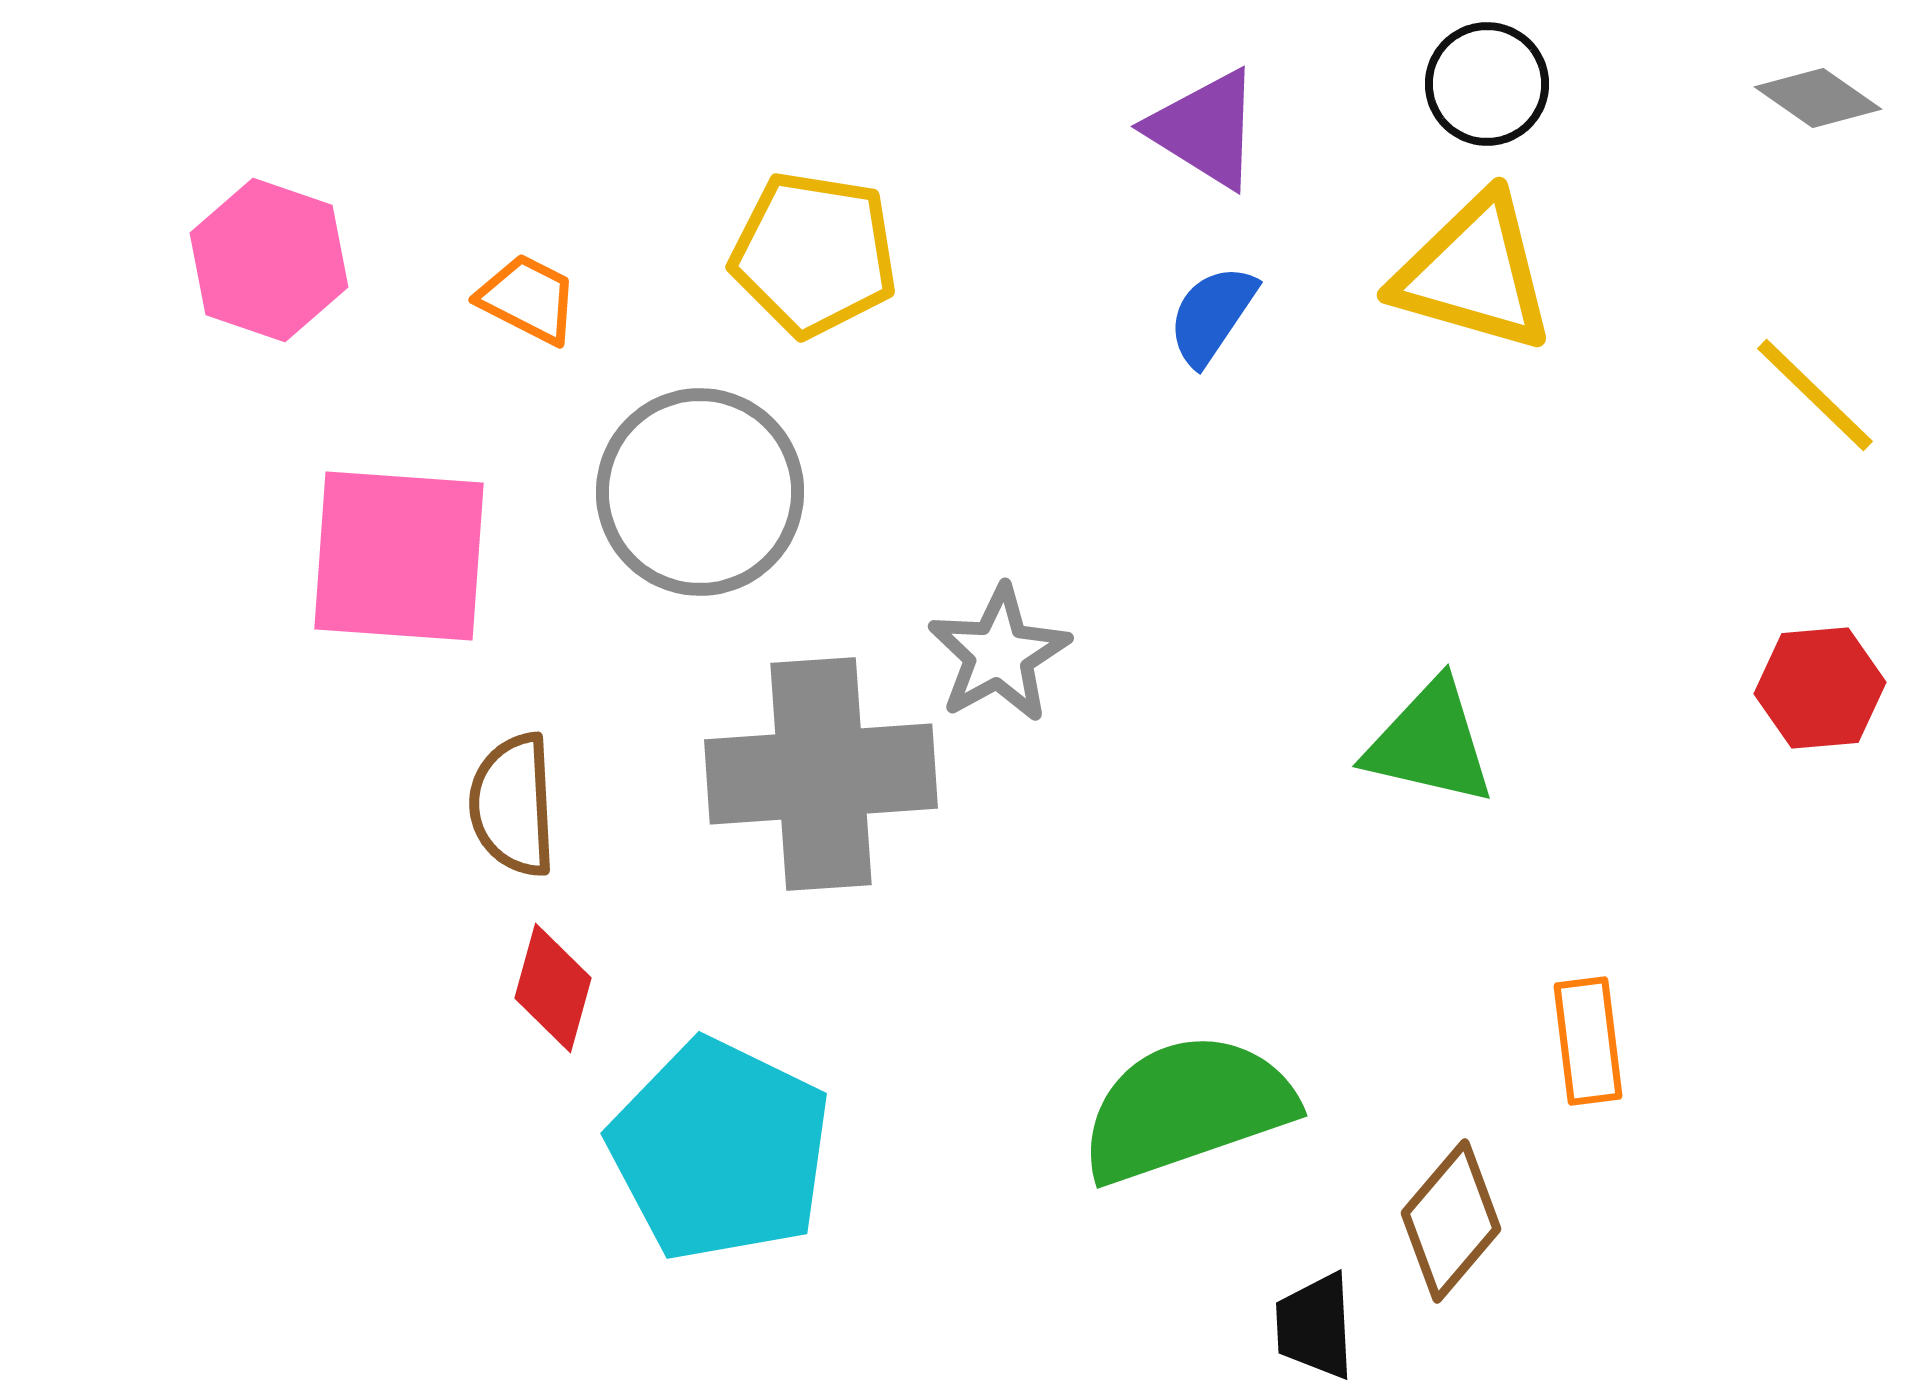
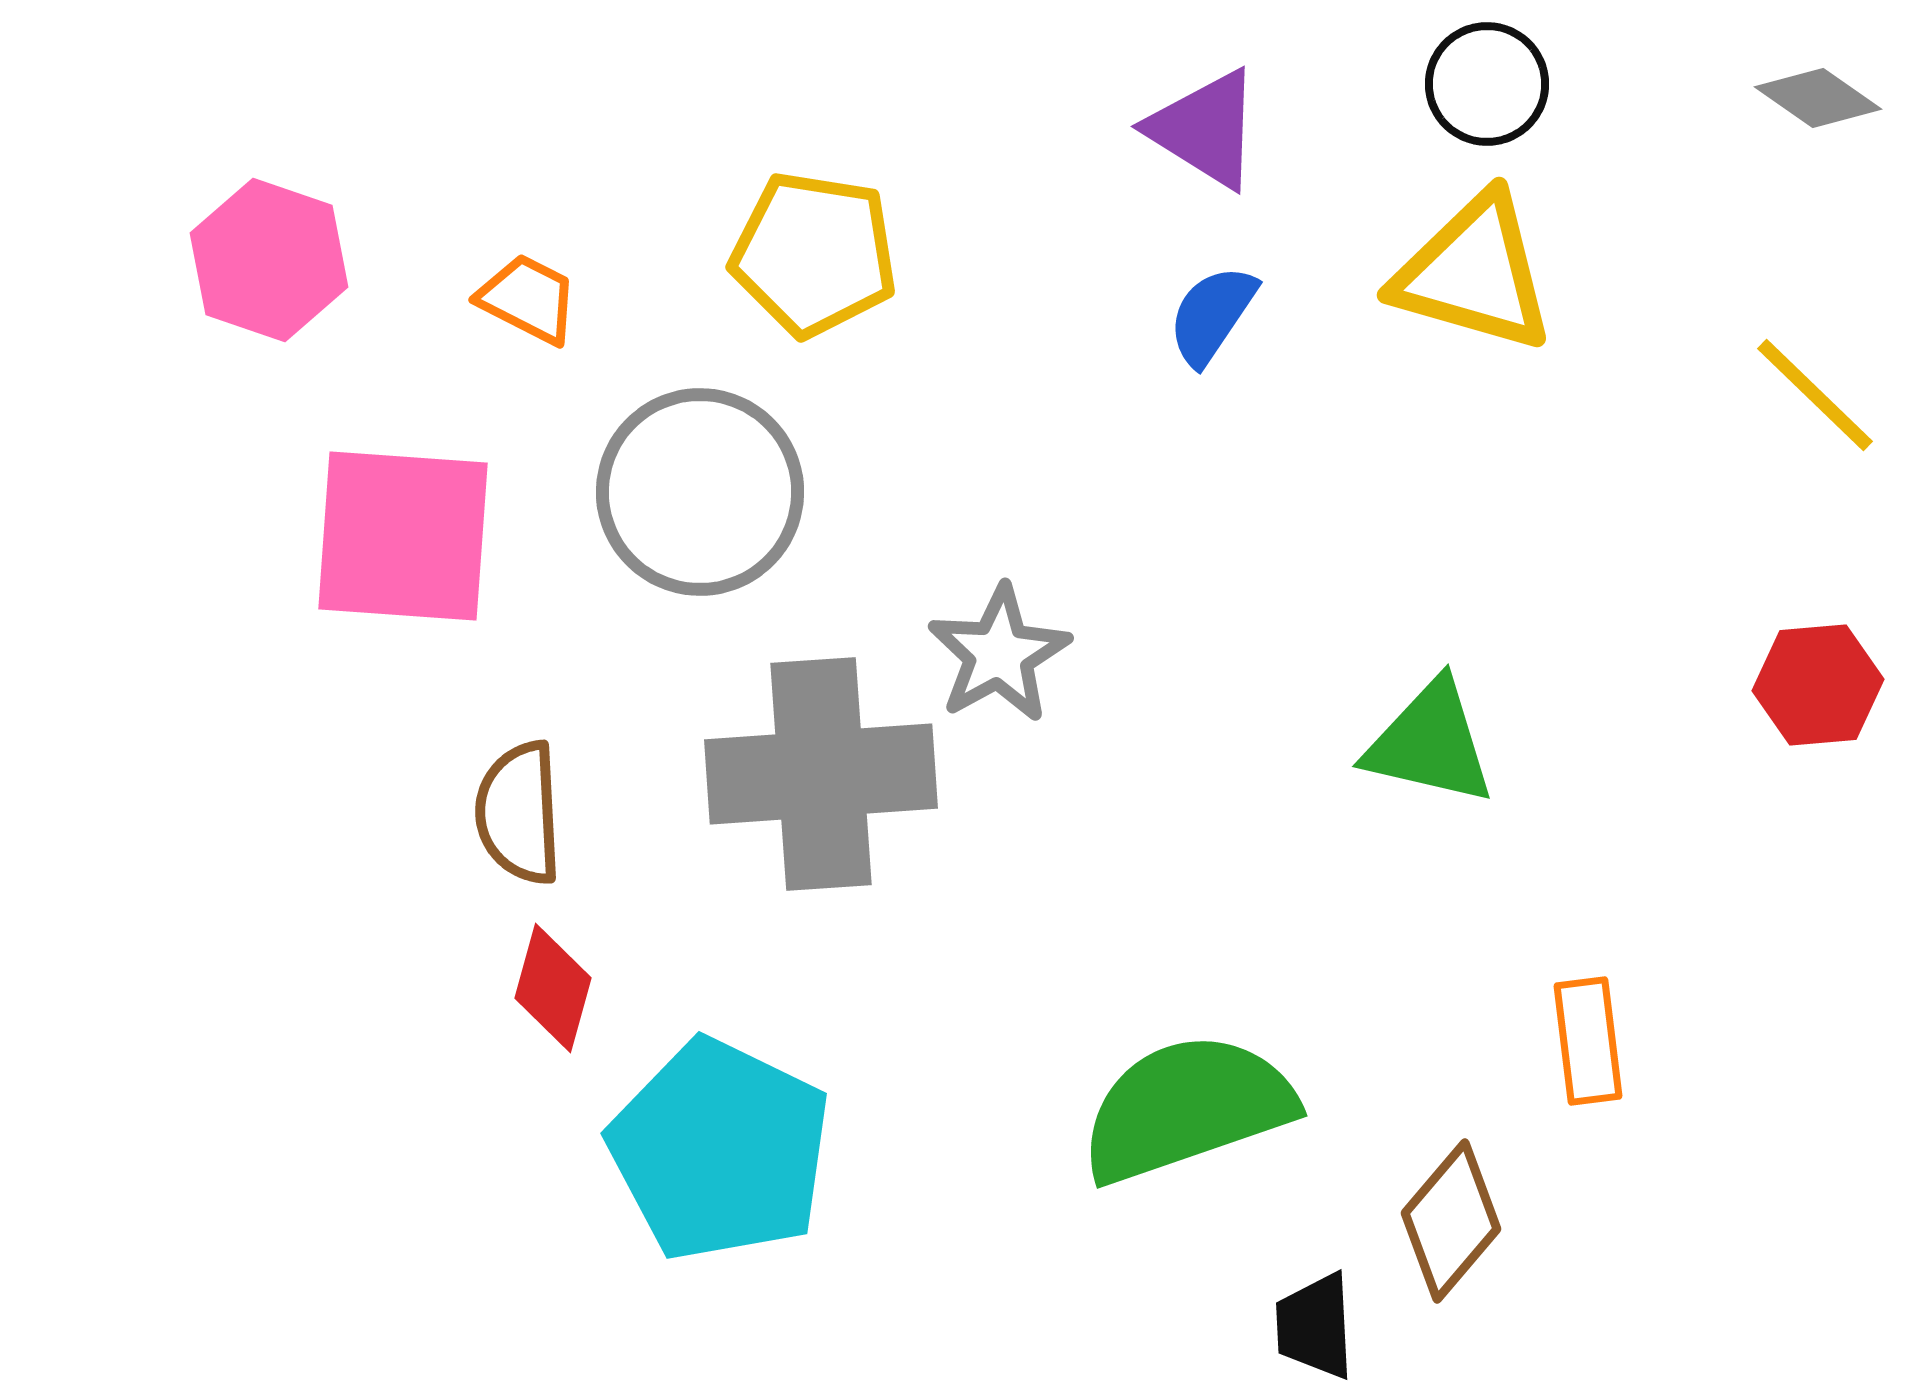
pink square: moved 4 px right, 20 px up
red hexagon: moved 2 px left, 3 px up
brown semicircle: moved 6 px right, 8 px down
